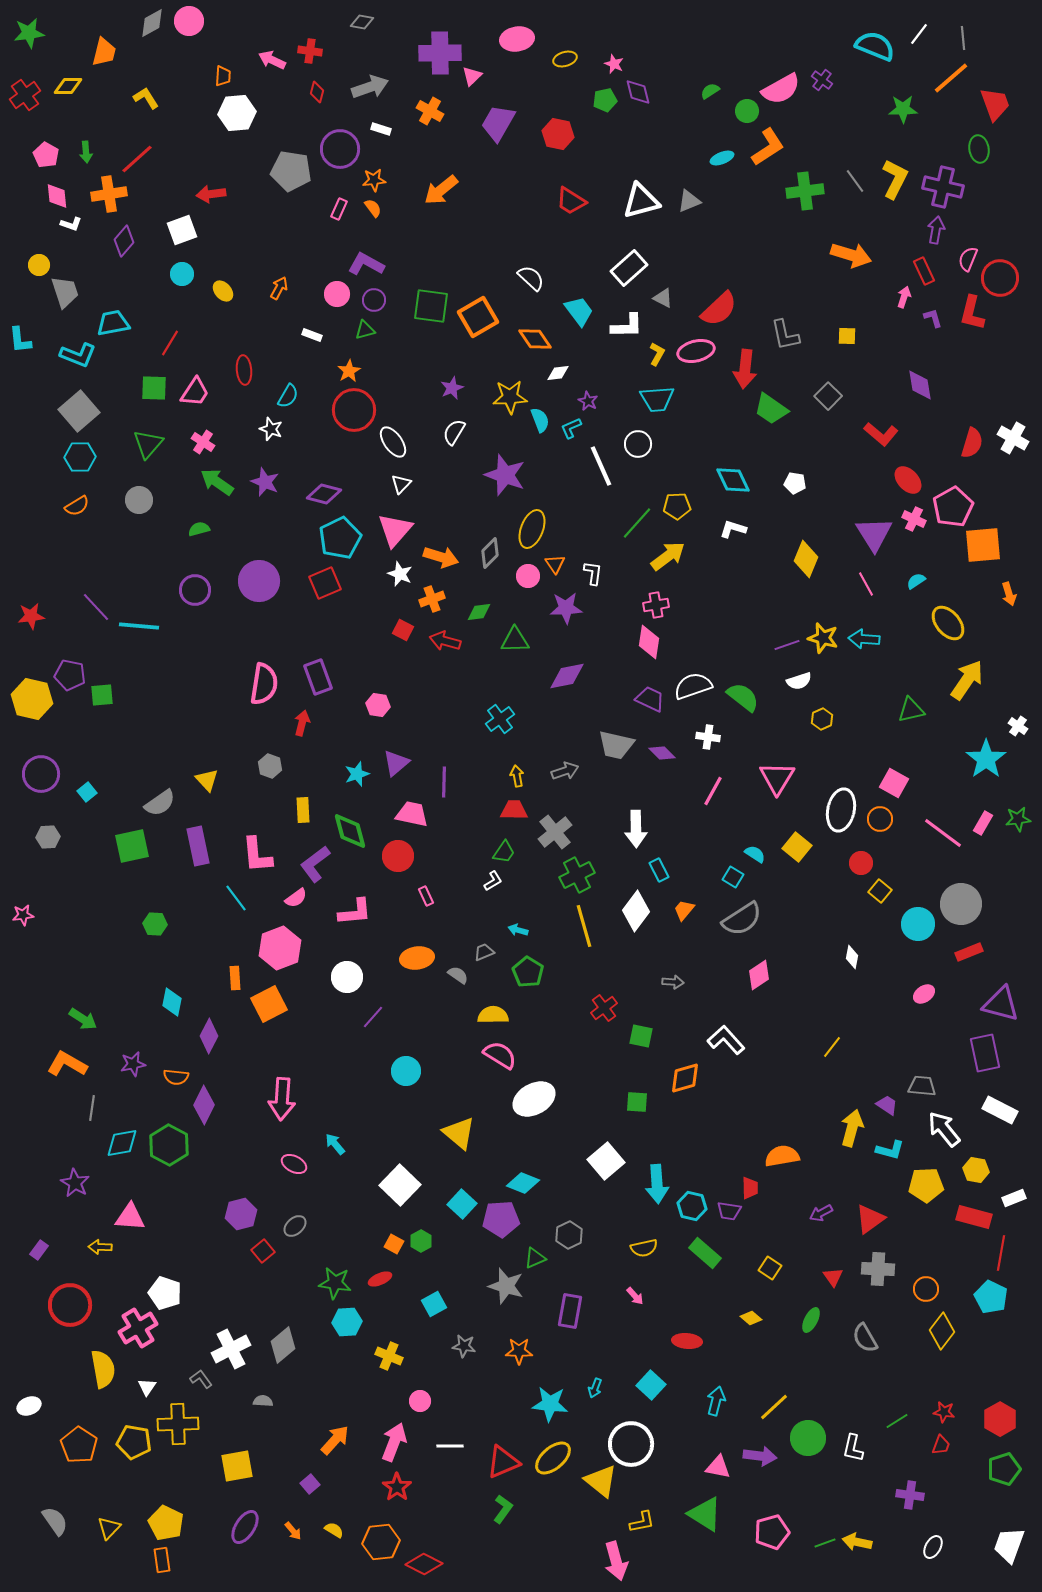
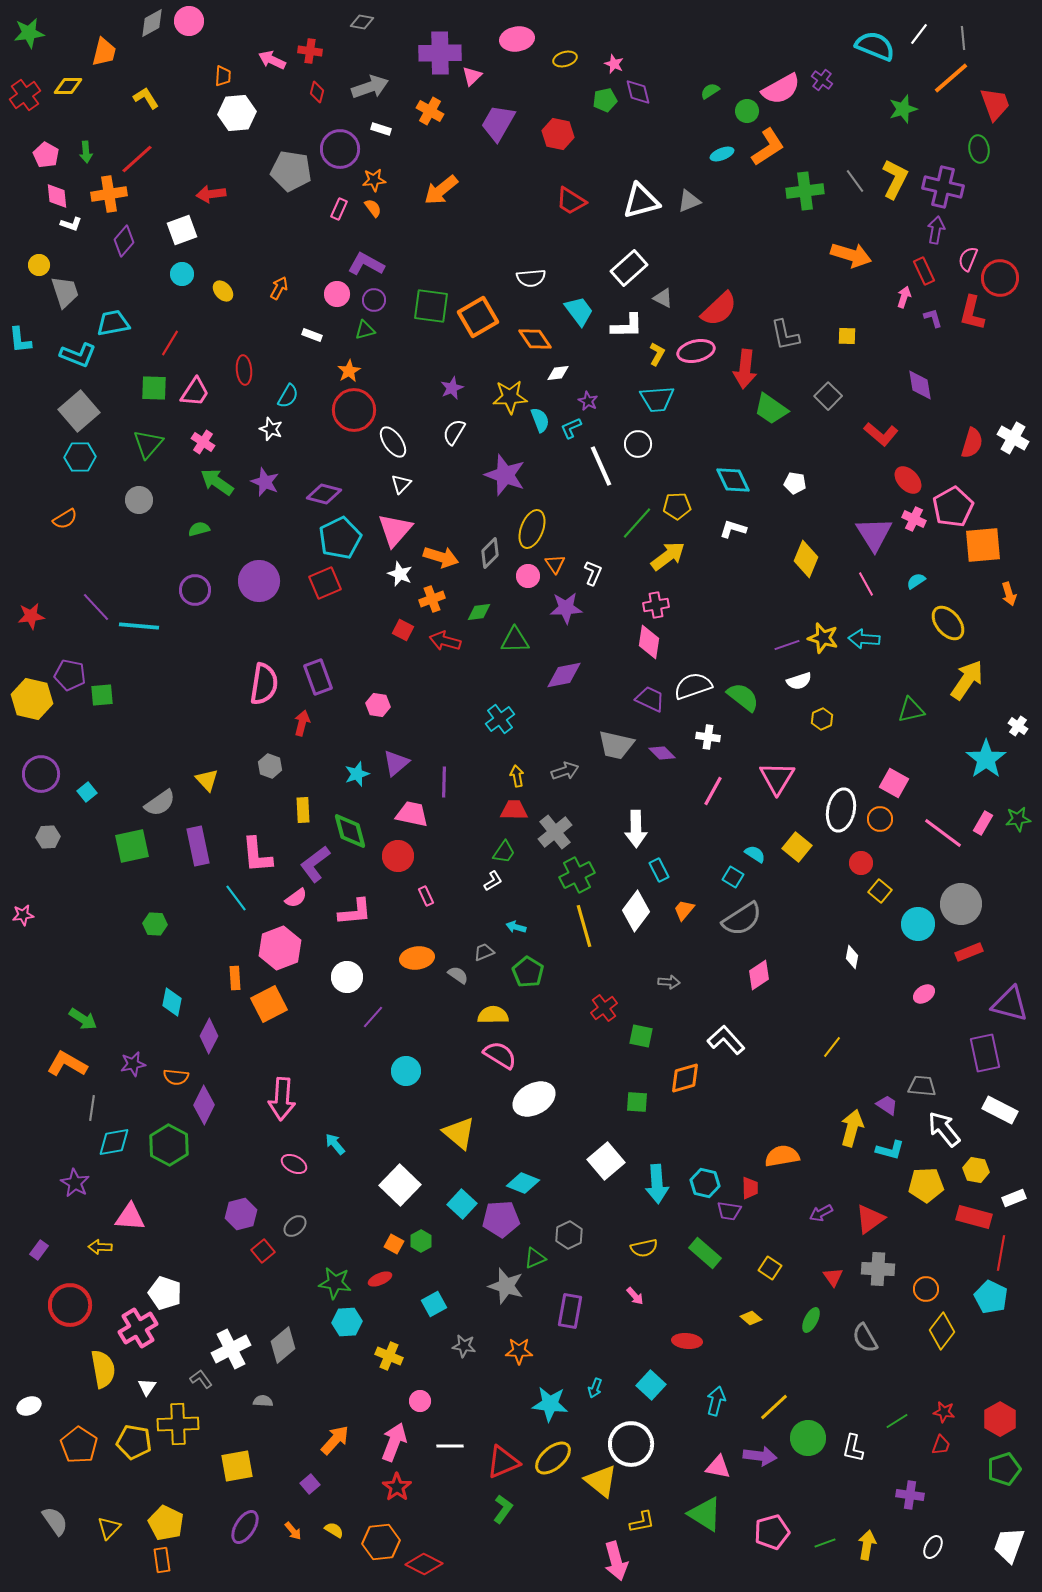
green star at (903, 109): rotated 16 degrees counterclockwise
cyan ellipse at (722, 158): moved 4 px up
white semicircle at (531, 278): rotated 132 degrees clockwise
orange semicircle at (77, 506): moved 12 px left, 13 px down
white L-shape at (593, 573): rotated 15 degrees clockwise
purple diamond at (567, 676): moved 3 px left, 1 px up
cyan arrow at (518, 930): moved 2 px left, 3 px up
gray arrow at (673, 982): moved 4 px left
purple triangle at (1001, 1004): moved 9 px right
cyan diamond at (122, 1143): moved 8 px left, 1 px up
cyan hexagon at (692, 1206): moved 13 px right, 23 px up
yellow arrow at (857, 1542): moved 10 px right, 3 px down; rotated 88 degrees clockwise
